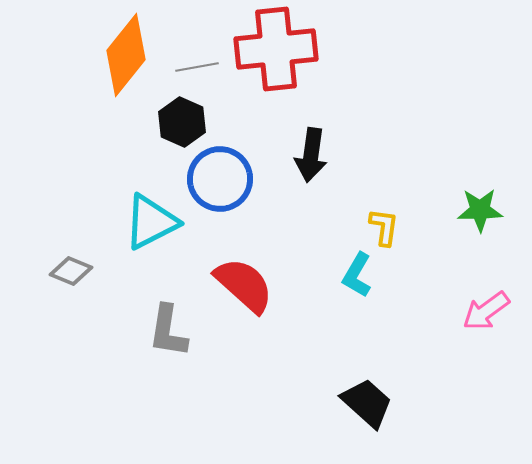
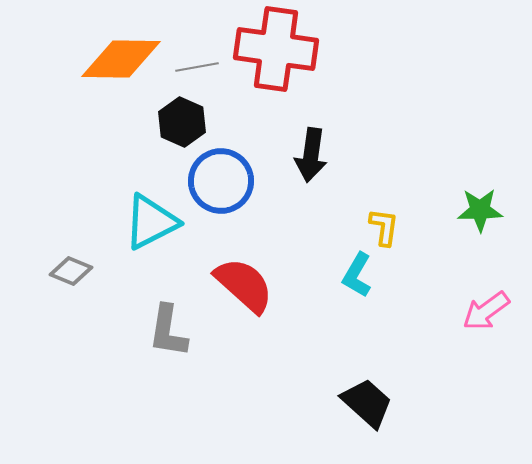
red cross: rotated 14 degrees clockwise
orange diamond: moved 5 px left, 4 px down; rotated 52 degrees clockwise
blue circle: moved 1 px right, 2 px down
